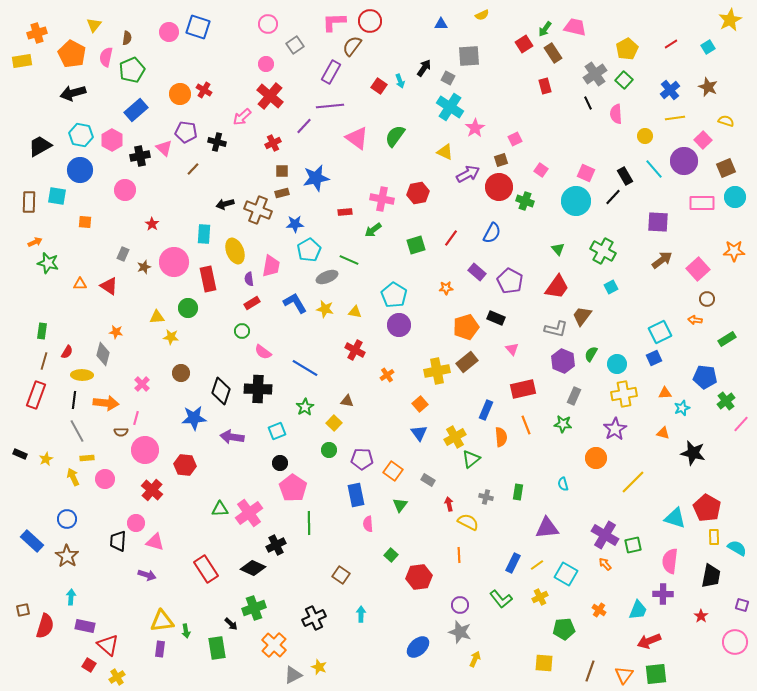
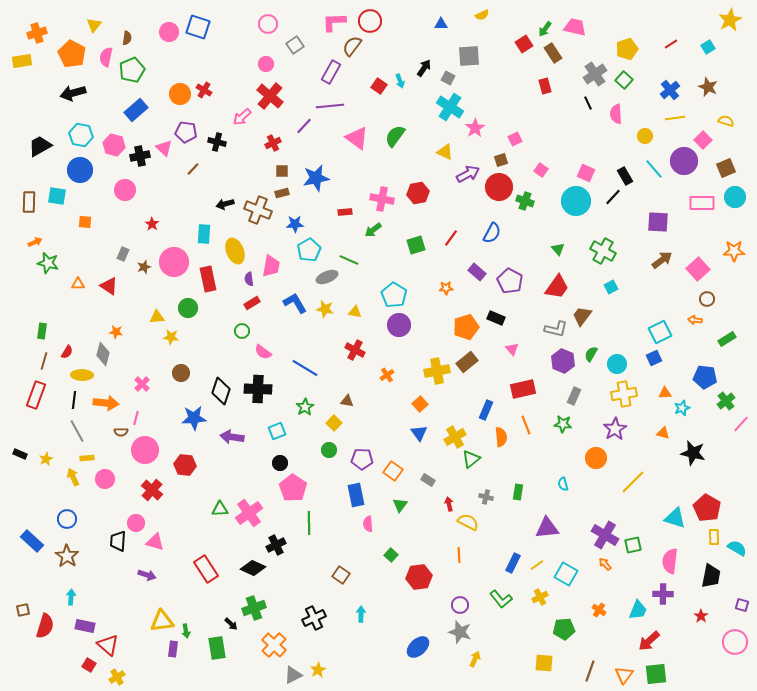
yellow pentagon at (627, 49): rotated 10 degrees clockwise
pink hexagon at (112, 140): moved 2 px right, 5 px down; rotated 15 degrees counterclockwise
orange triangle at (80, 284): moved 2 px left
red arrow at (649, 641): rotated 20 degrees counterclockwise
purple rectangle at (160, 649): moved 13 px right
yellow star at (319, 667): moved 1 px left, 3 px down; rotated 21 degrees clockwise
